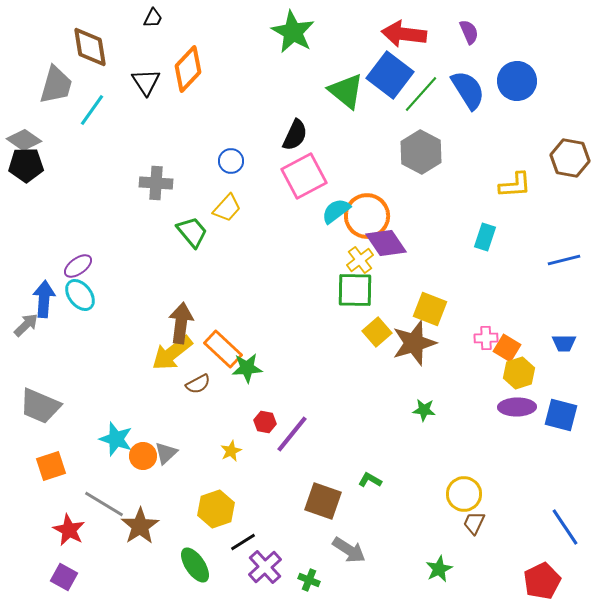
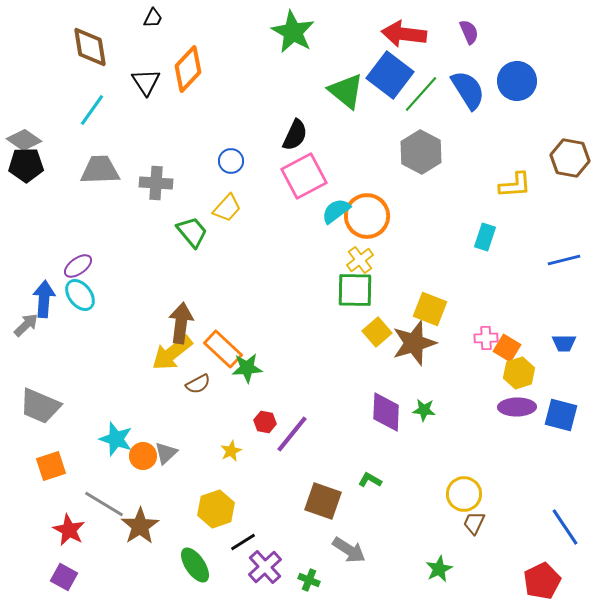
gray trapezoid at (56, 85): moved 44 px right, 85 px down; rotated 108 degrees counterclockwise
purple diamond at (386, 243): moved 169 px down; rotated 36 degrees clockwise
